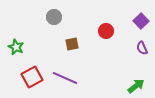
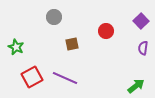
purple semicircle: moved 1 px right; rotated 32 degrees clockwise
